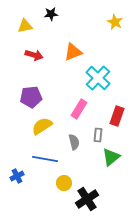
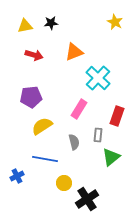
black star: moved 9 px down
orange triangle: moved 1 px right
